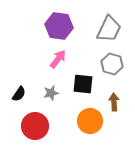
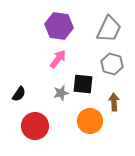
gray star: moved 10 px right
